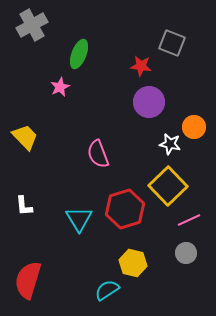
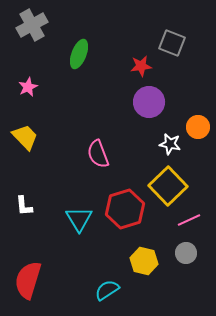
red star: rotated 15 degrees counterclockwise
pink star: moved 32 px left
orange circle: moved 4 px right
yellow hexagon: moved 11 px right, 2 px up
